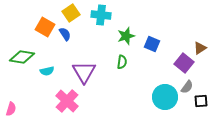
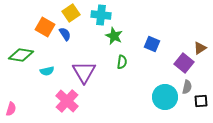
green star: moved 12 px left; rotated 30 degrees counterclockwise
green diamond: moved 1 px left, 2 px up
gray semicircle: rotated 24 degrees counterclockwise
